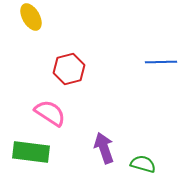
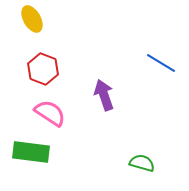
yellow ellipse: moved 1 px right, 2 px down
blue line: moved 1 px down; rotated 32 degrees clockwise
red hexagon: moved 26 px left; rotated 24 degrees counterclockwise
purple arrow: moved 53 px up
green semicircle: moved 1 px left, 1 px up
